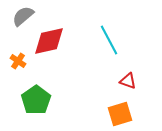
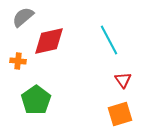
gray semicircle: moved 1 px down
orange cross: rotated 28 degrees counterclockwise
red triangle: moved 5 px left, 1 px up; rotated 36 degrees clockwise
